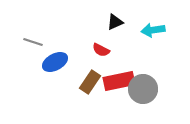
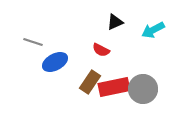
cyan arrow: rotated 20 degrees counterclockwise
red rectangle: moved 5 px left, 6 px down
